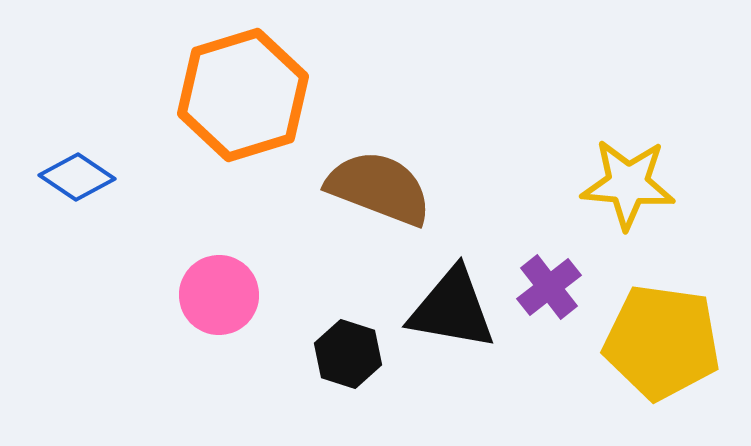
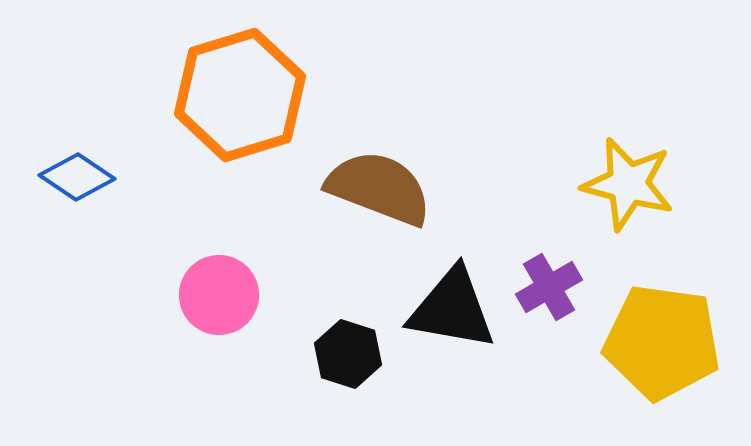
orange hexagon: moved 3 px left
yellow star: rotated 10 degrees clockwise
purple cross: rotated 8 degrees clockwise
